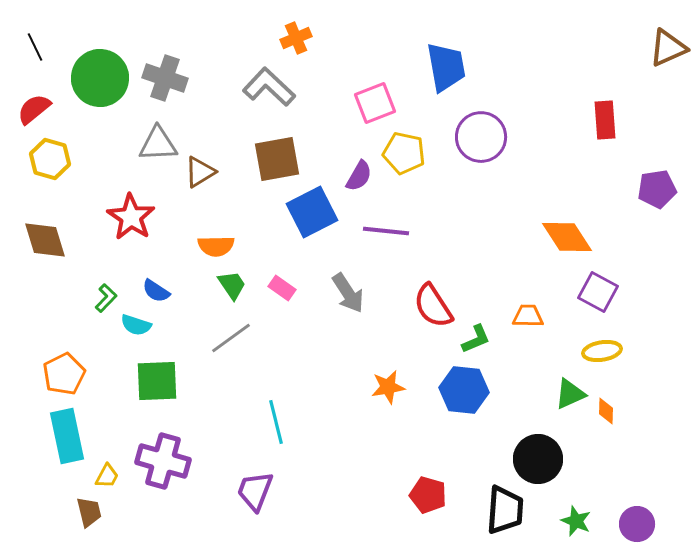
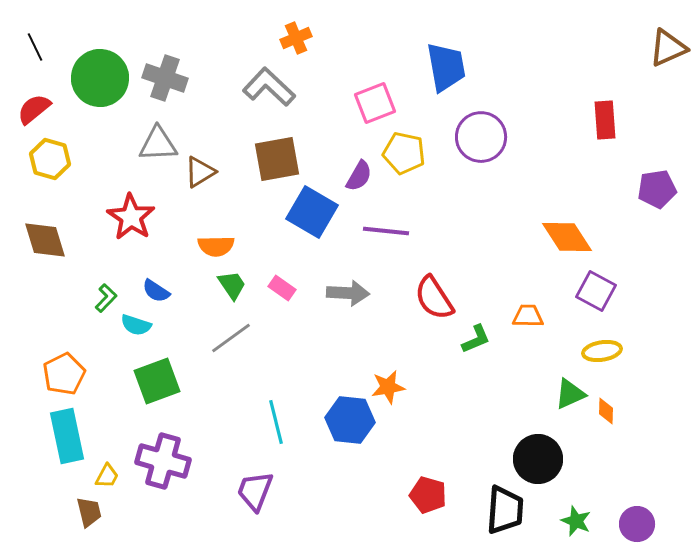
blue square at (312, 212): rotated 33 degrees counterclockwise
purple square at (598, 292): moved 2 px left, 1 px up
gray arrow at (348, 293): rotated 54 degrees counterclockwise
red semicircle at (433, 306): moved 1 px right, 8 px up
green square at (157, 381): rotated 18 degrees counterclockwise
blue hexagon at (464, 390): moved 114 px left, 30 px down
